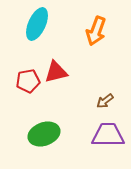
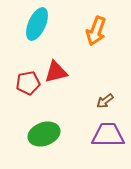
red pentagon: moved 2 px down
